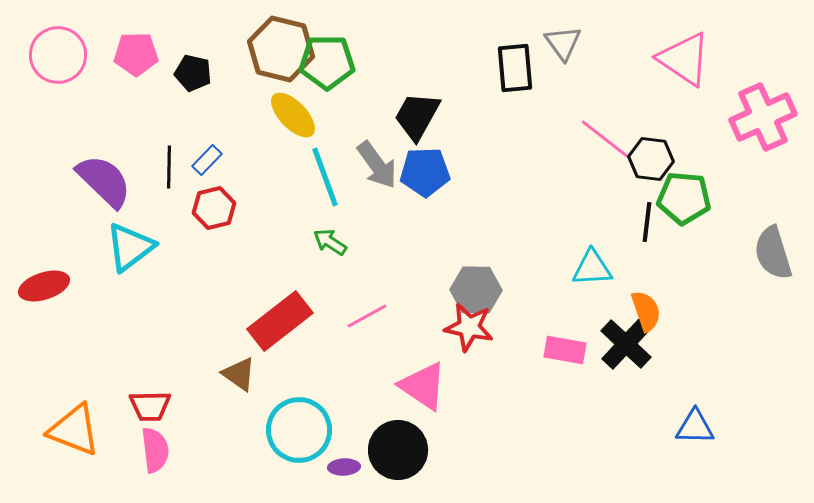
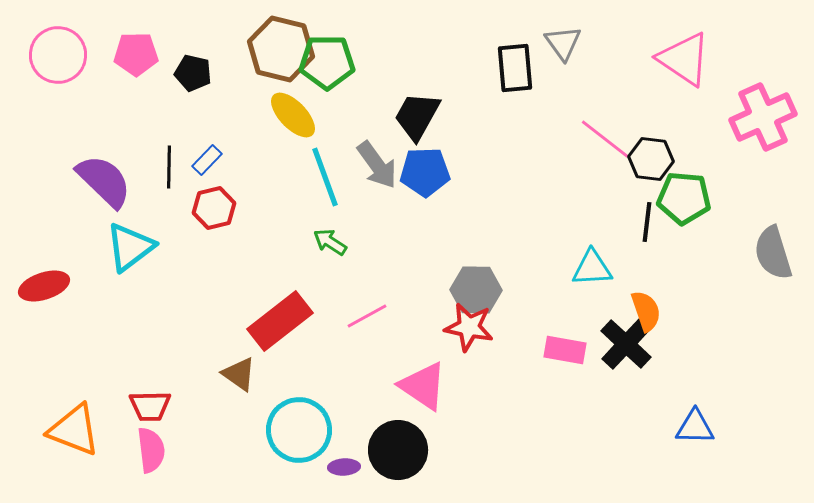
pink semicircle at (155, 450): moved 4 px left
